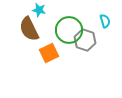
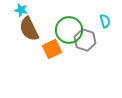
cyan star: moved 18 px left
orange square: moved 3 px right, 4 px up
